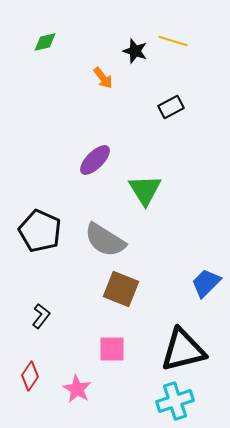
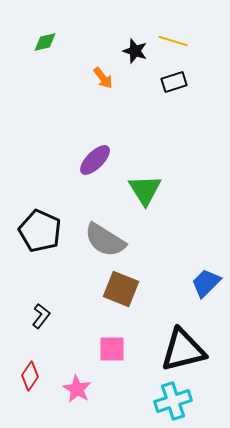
black rectangle: moved 3 px right, 25 px up; rotated 10 degrees clockwise
cyan cross: moved 2 px left
